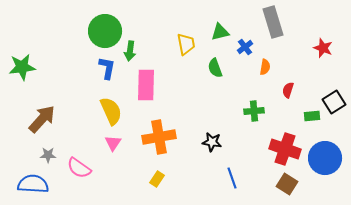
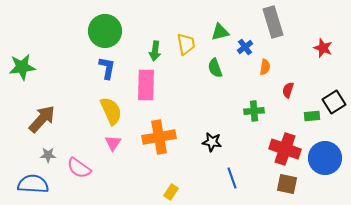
green arrow: moved 25 px right
yellow rectangle: moved 14 px right, 13 px down
brown square: rotated 20 degrees counterclockwise
